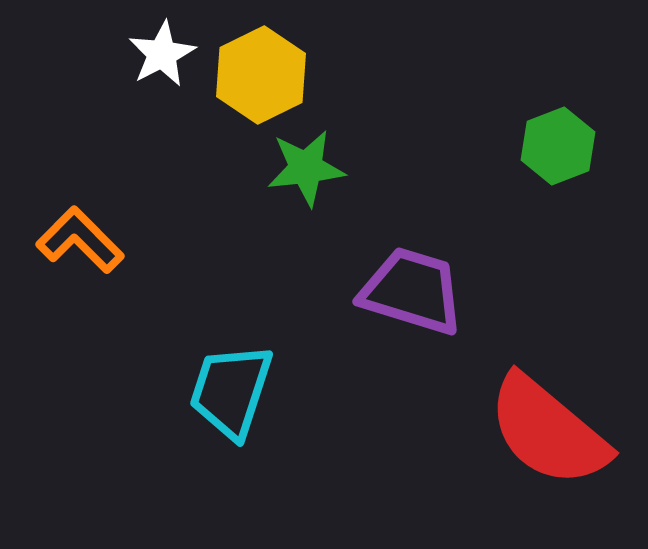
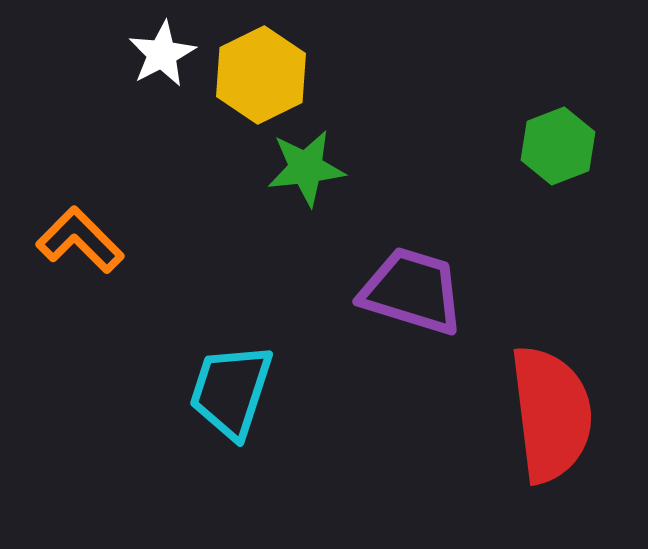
red semicircle: moved 3 px right, 17 px up; rotated 137 degrees counterclockwise
